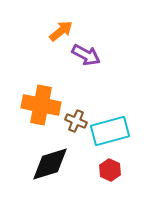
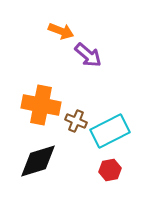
orange arrow: rotated 60 degrees clockwise
purple arrow: moved 2 px right; rotated 12 degrees clockwise
cyan rectangle: rotated 12 degrees counterclockwise
black diamond: moved 12 px left, 3 px up
red hexagon: rotated 25 degrees clockwise
